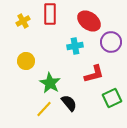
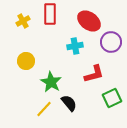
green star: moved 1 px right, 1 px up
